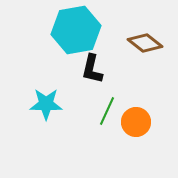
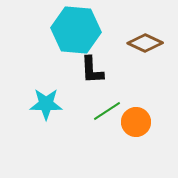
cyan hexagon: rotated 15 degrees clockwise
brown diamond: rotated 12 degrees counterclockwise
black L-shape: moved 1 px down; rotated 16 degrees counterclockwise
green line: rotated 32 degrees clockwise
